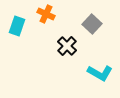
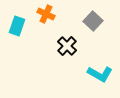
gray square: moved 1 px right, 3 px up
cyan L-shape: moved 1 px down
